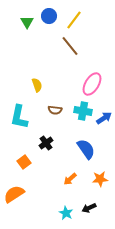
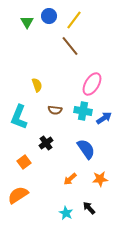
cyan L-shape: rotated 10 degrees clockwise
orange semicircle: moved 4 px right, 1 px down
black arrow: rotated 72 degrees clockwise
